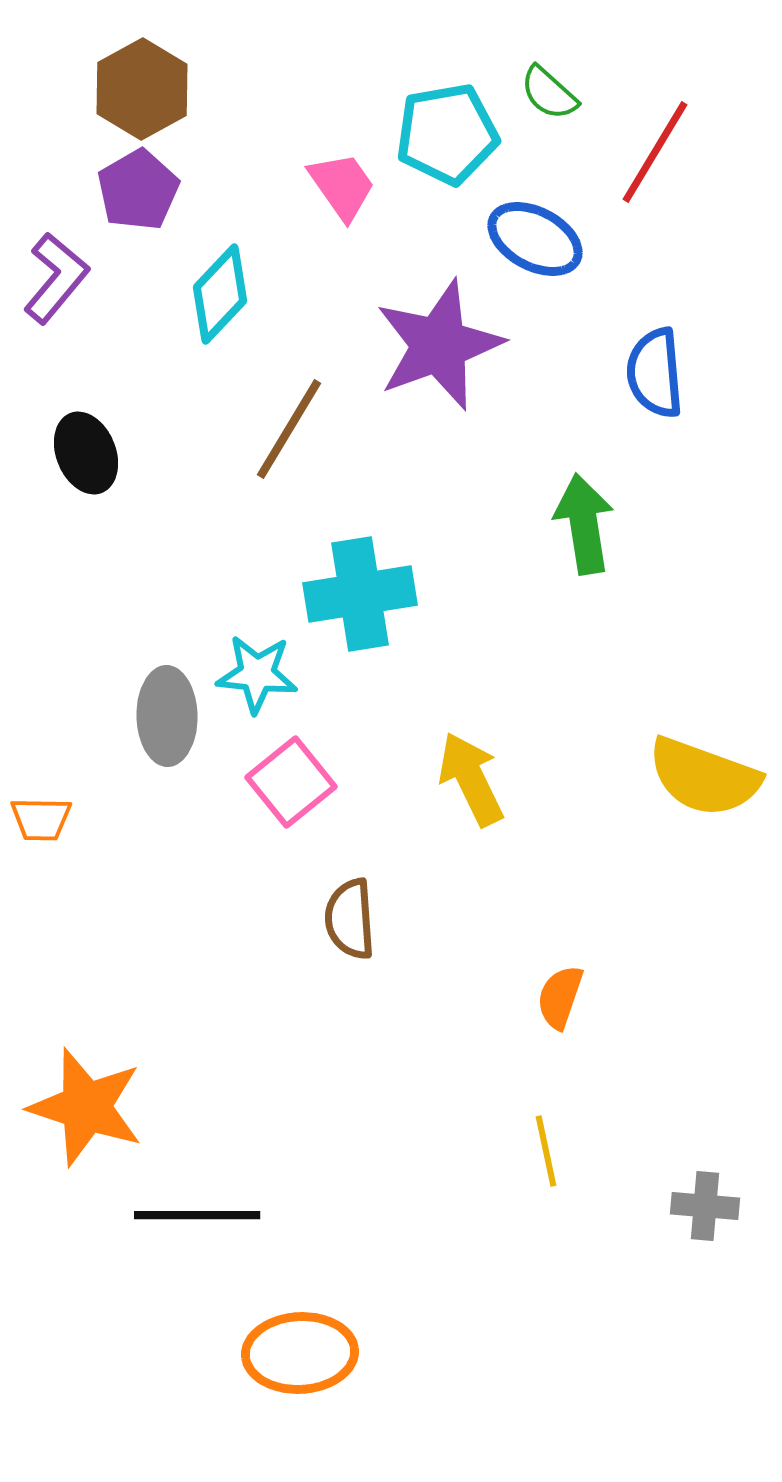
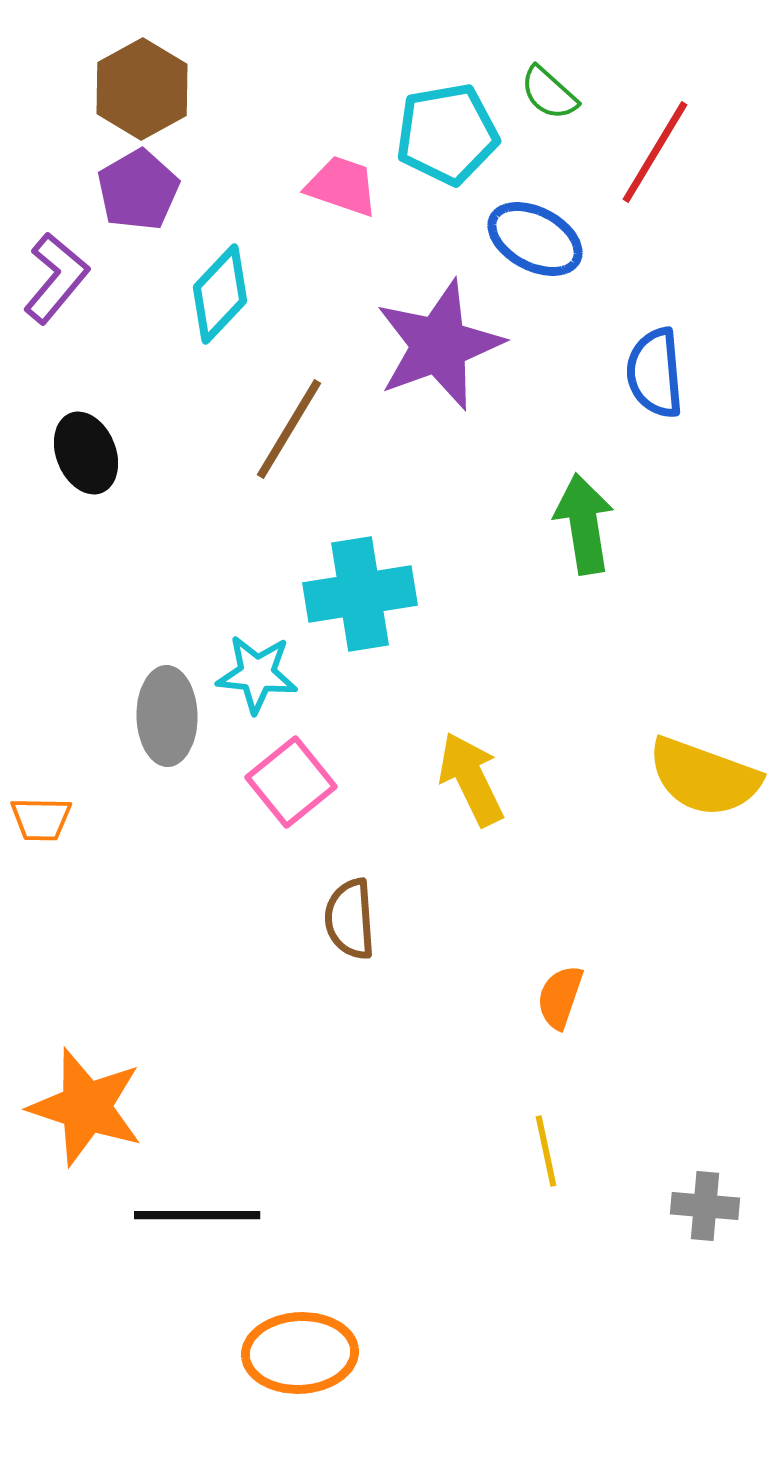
pink trapezoid: rotated 36 degrees counterclockwise
